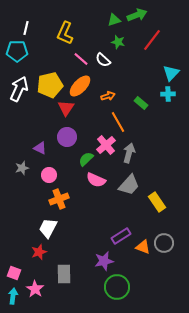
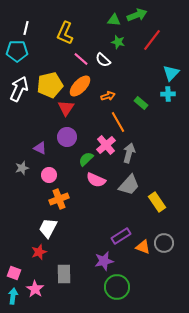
green triangle: rotated 24 degrees clockwise
